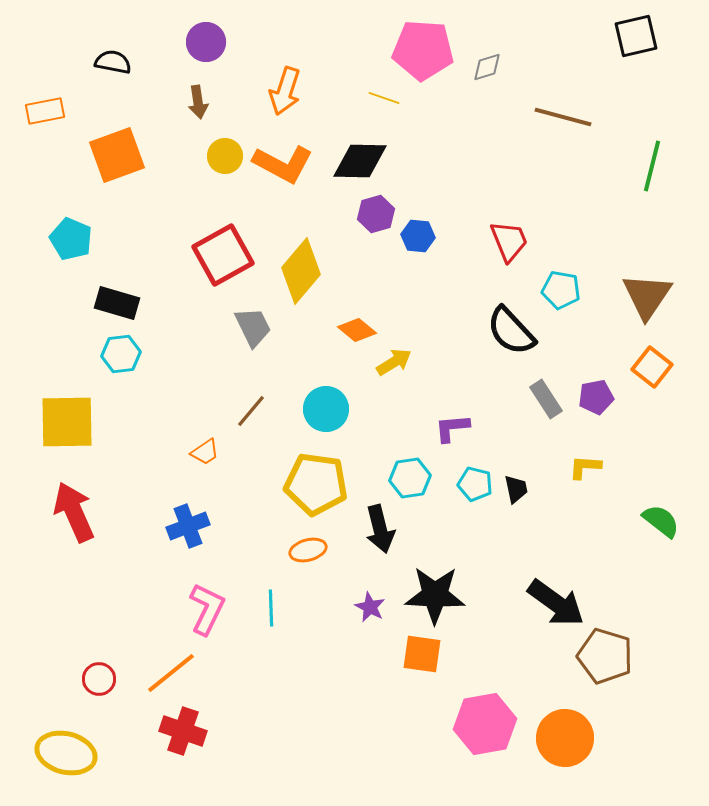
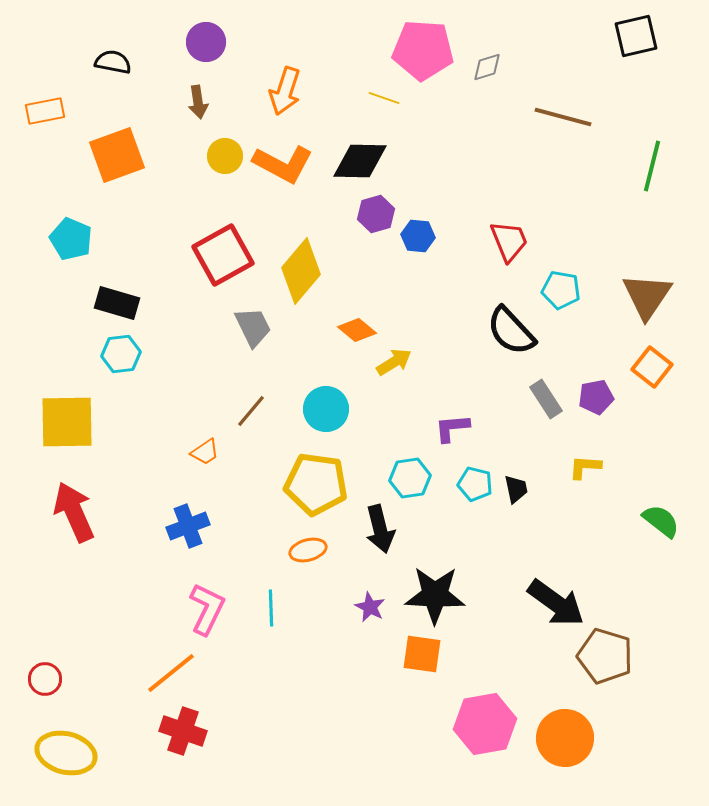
red circle at (99, 679): moved 54 px left
